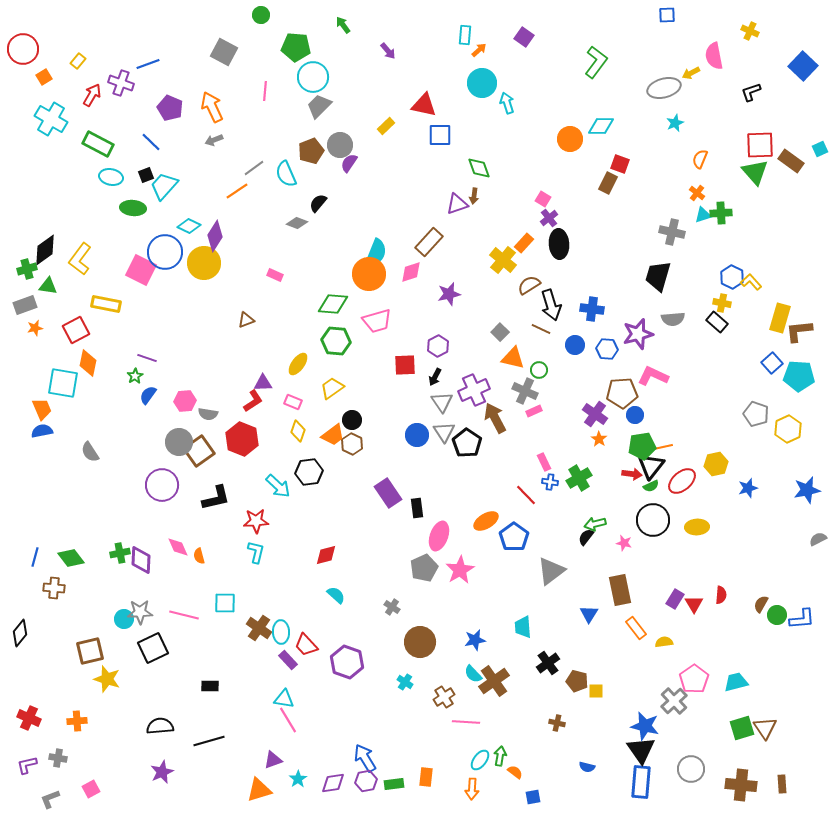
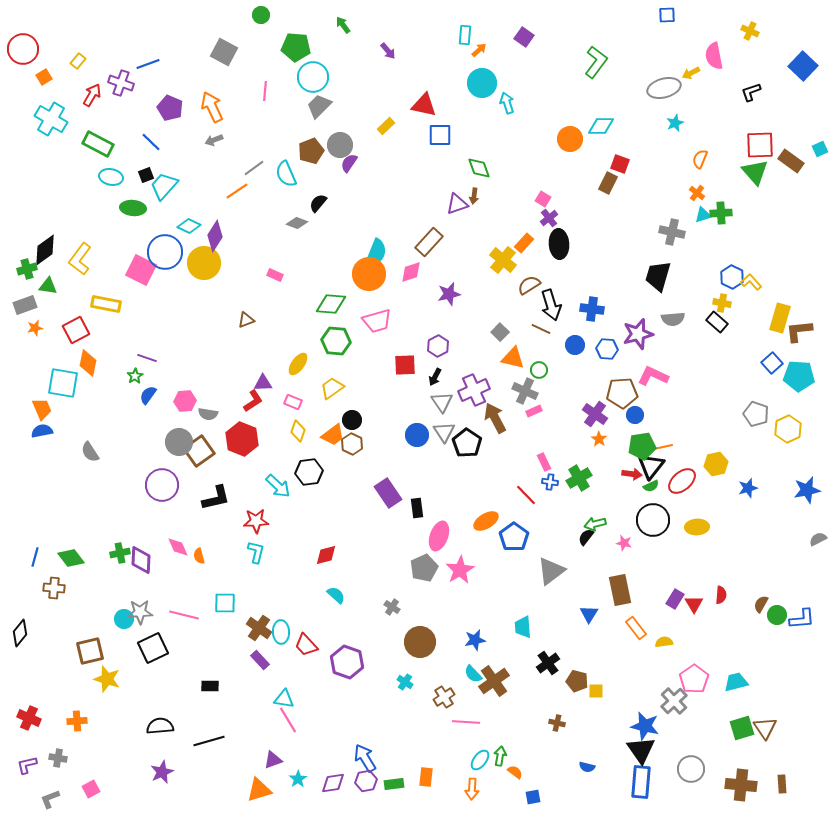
green diamond at (333, 304): moved 2 px left
purple rectangle at (288, 660): moved 28 px left
